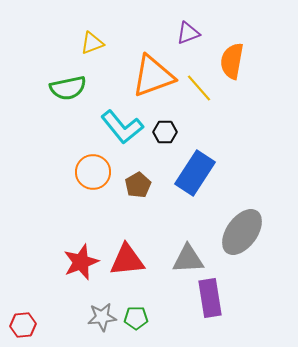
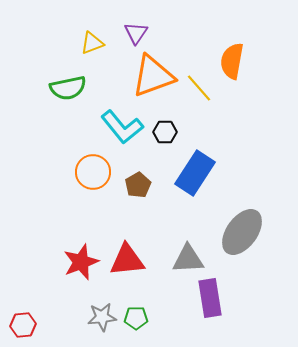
purple triangle: moved 52 px left; rotated 35 degrees counterclockwise
